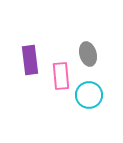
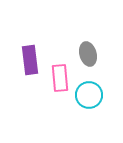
pink rectangle: moved 1 px left, 2 px down
